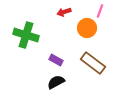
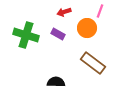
purple rectangle: moved 2 px right, 26 px up
black semicircle: rotated 30 degrees clockwise
